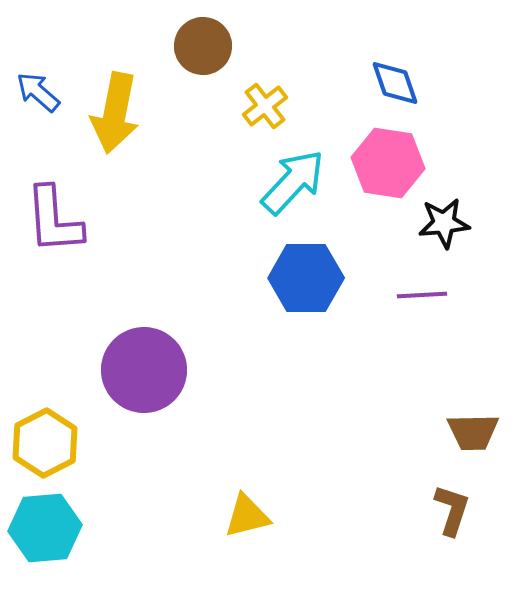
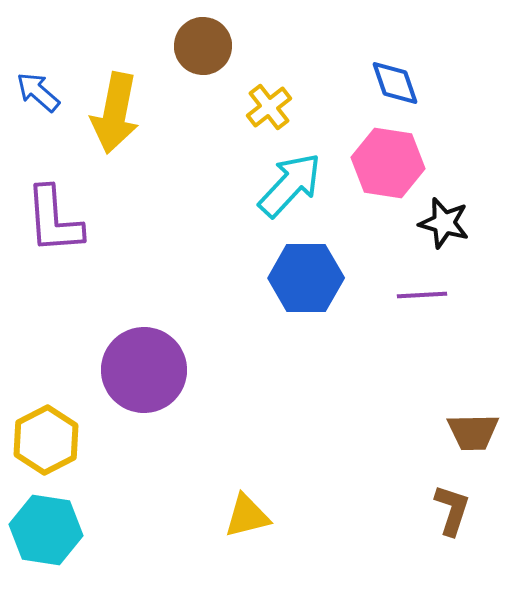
yellow cross: moved 4 px right, 1 px down
cyan arrow: moved 3 px left, 3 px down
black star: rotated 21 degrees clockwise
yellow hexagon: moved 1 px right, 3 px up
cyan hexagon: moved 1 px right, 2 px down; rotated 14 degrees clockwise
